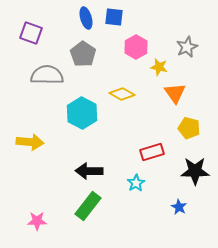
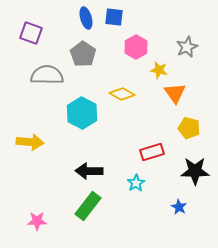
yellow star: moved 3 px down
